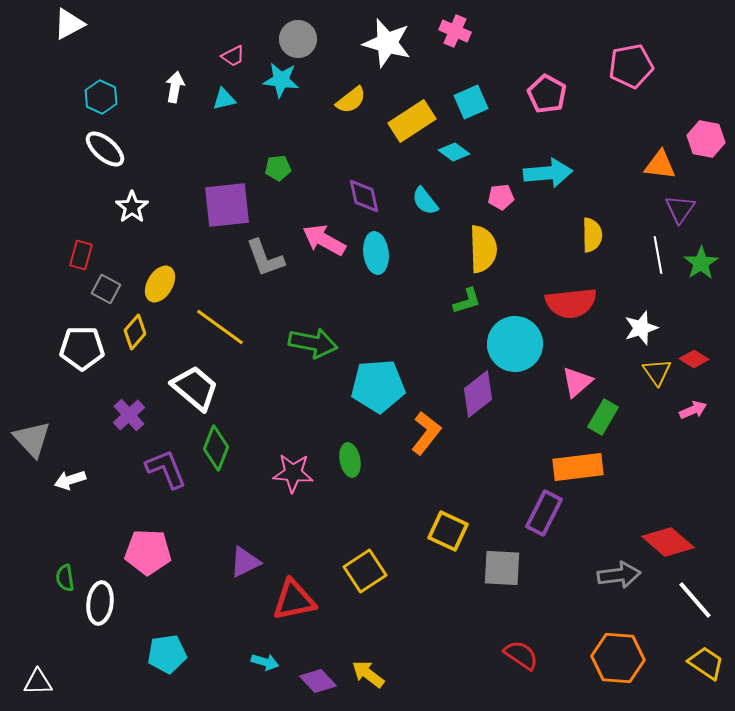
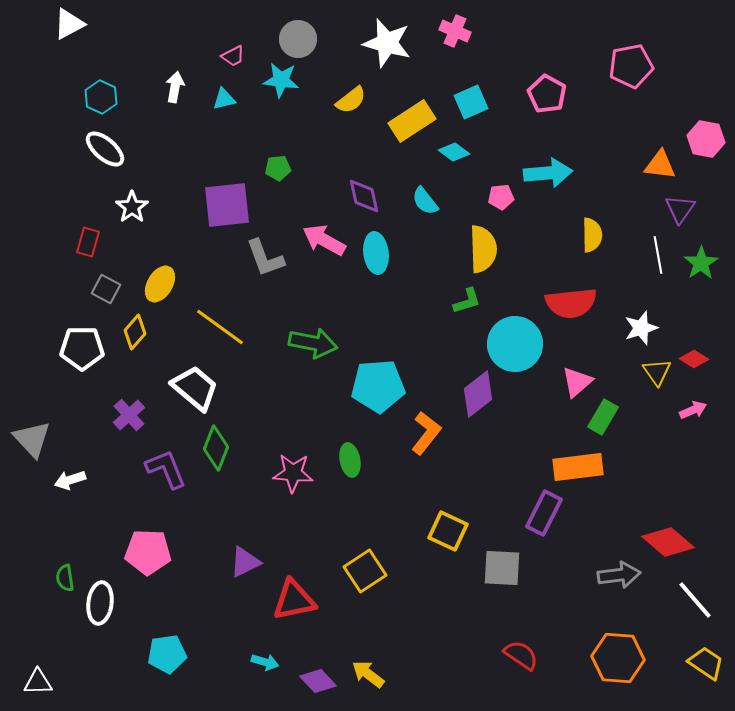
red rectangle at (81, 255): moved 7 px right, 13 px up
